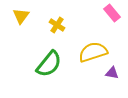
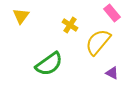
yellow cross: moved 13 px right
yellow semicircle: moved 5 px right, 10 px up; rotated 32 degrees counterclockwise
green semicircle: rotated 16 degrees clockwise
purple triangle: rotated 16 degrees clockwise
